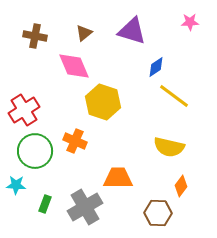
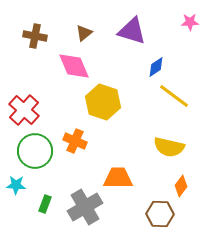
red cross: rotated 16 degrees counterclockwise
brown hexagon: moved 2 px right, 1 px down
